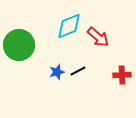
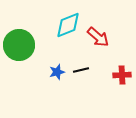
cyan diamond: moved 1 px left, 1 px up
black line: moved 3 px right, 1 px up; rotated 14 degrees clockwise
